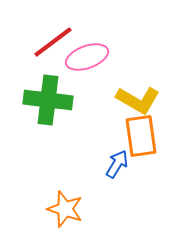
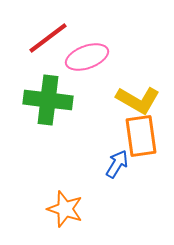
red line: moved 5 px left, 4 px up
